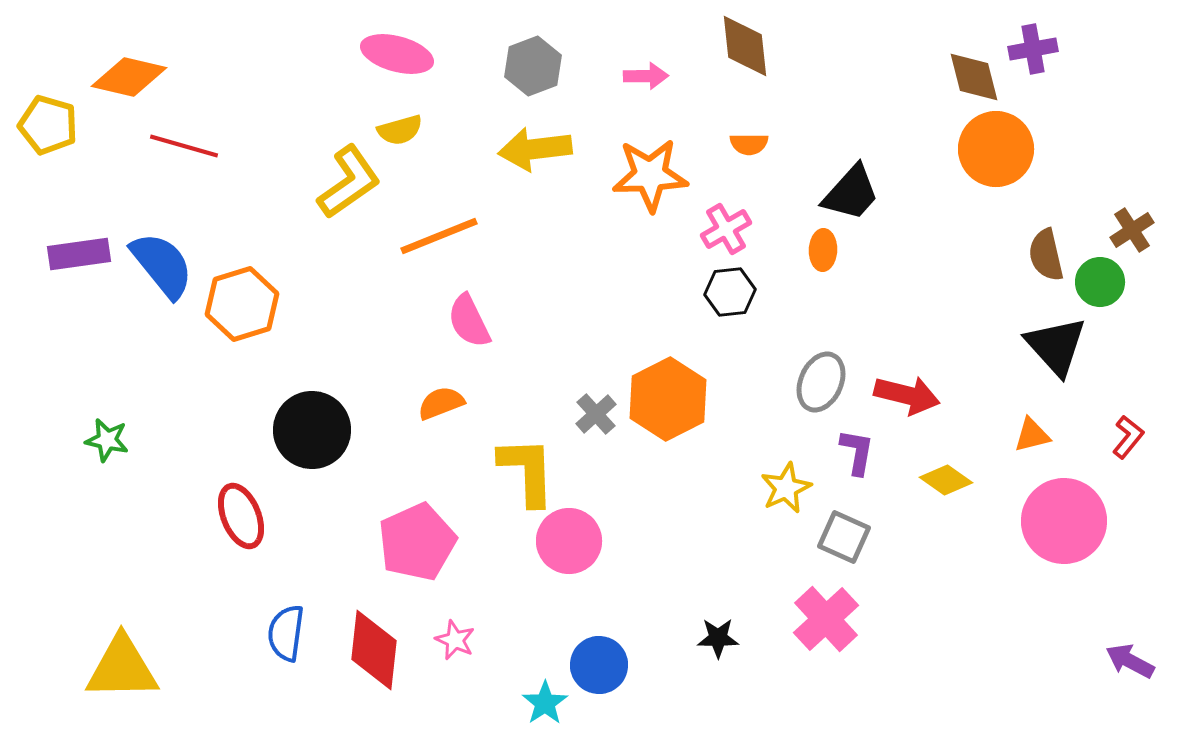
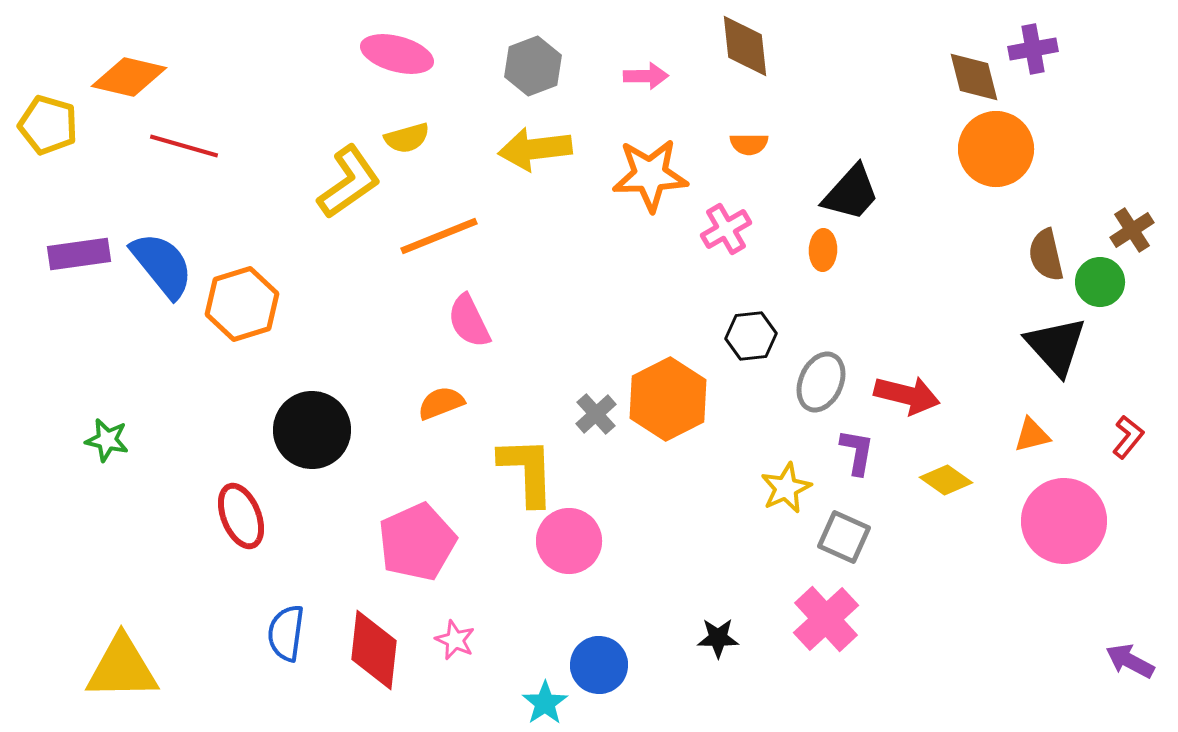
yellow semicircle at (400, 130): moved 7 px right, 8 px down
black hexagon at (730, 292): moved 21 px right, 44 px down
